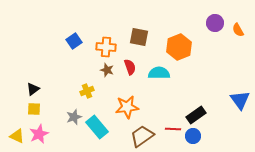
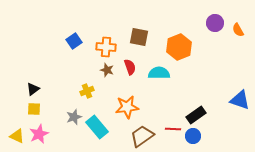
blue triangle: rotated 35 degrees counterclockwise
